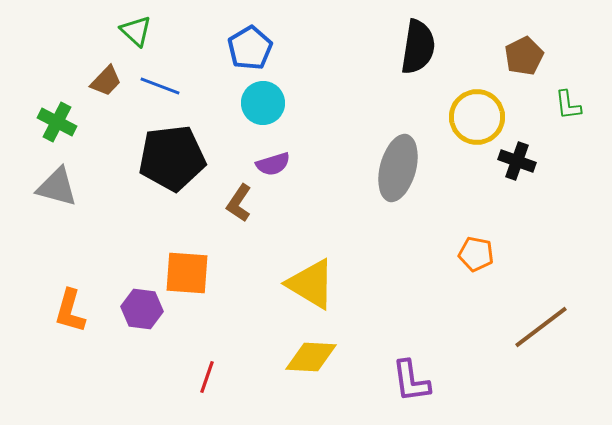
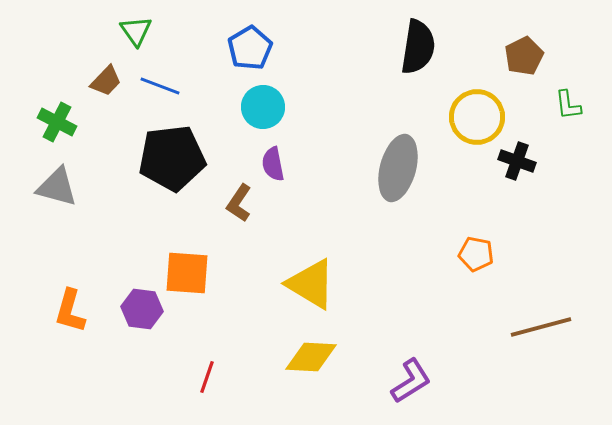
green triangle: rotated 12 degrees clockwise
cyan circle: moved 4 px down
purple semicircle: rotated 96 degrees clockwise
brown line: rotated 22 degrees clockwise
purple L-shape: rotated 114 degrees counterclockwise
